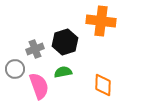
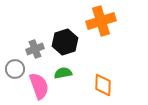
orange cross: rotated 24 degrees counterclockwise
green semicircle: moved 1 px down
